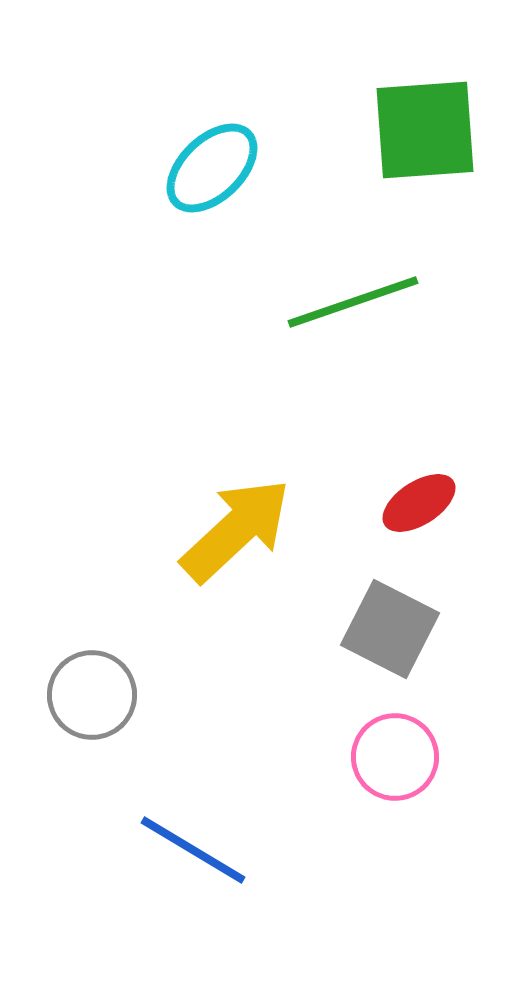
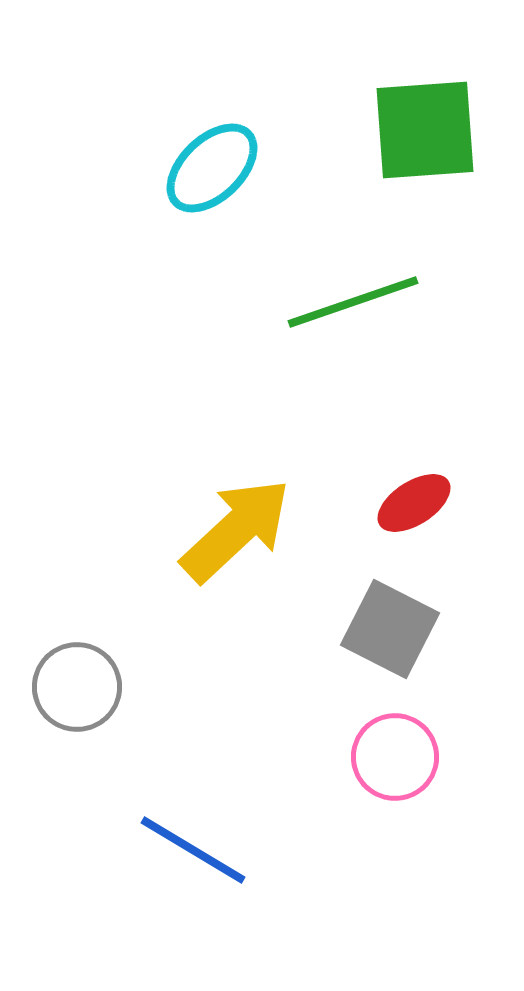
red ellipse: moved 5 px left
gray circle: moved 15 px left, 8 px up
